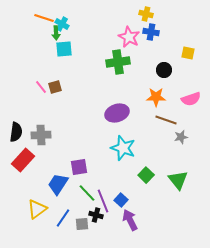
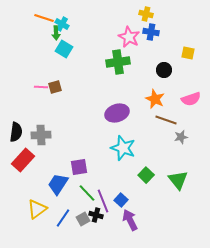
cyan square: rotated 36 degrees clockwise
pink line: rotated 48 degrees counterclockwise
orange star: moved 1 px left, 2 px down; rotated 24 degrees clockwise
gray square: moved 1 px right, 5 px up; rotated 24 degrees counterclockwise
